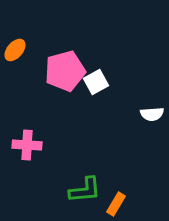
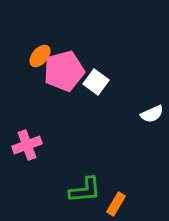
orange ellipse: moved 25 px right, 6 px down
pink pentagon: moved 1 px left
white square: rotated 25 degrees counterclockwise
white semicircle: rotated 20 degrees counterclockwise
pink cross: rotated 24 degrees counterclockwise
